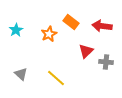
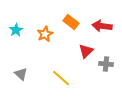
orange star: moved 4 px left
gray cross: moved 2 px down
yellow line: moved 5 px right
